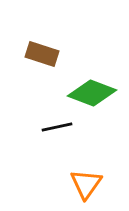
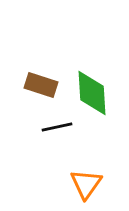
brown rectangle: moved 1 px left, 31 px down
green diamond: rotated 66 degrees clockwise
